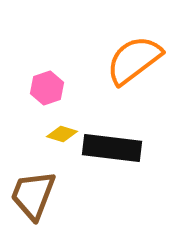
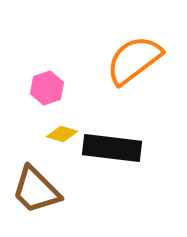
brown trapezoid: moved 3 px right, 5 px up; rotated 66 degrees counterclockwise
